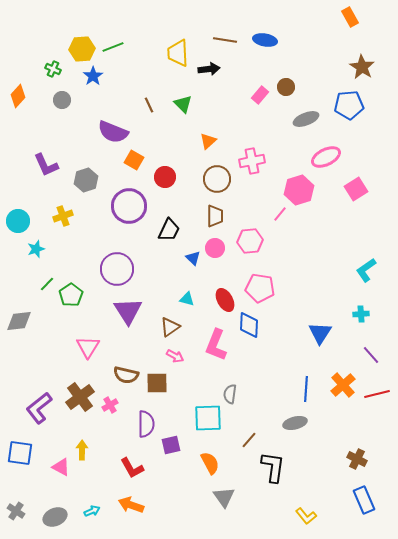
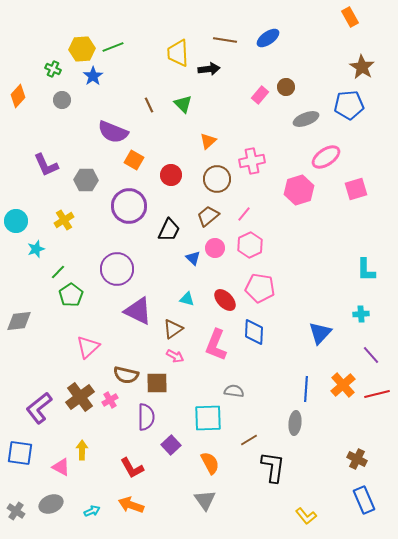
blue ellipse at (265, 40): moved 3 px right, 2 px up; rotated 45 degrees counterclockwise
pink ellipse at (326, 157): rotated 8 degrees counterclockwise
red circle at (165, 177): moved 6 px right, 2 px up
gray hexagon at (86, 180): rotated 20 degrees clockwise
pink square at (356, 189): rotated 15 degrees clockwise
pink line at (280, 214): moved 36 px left
yellow cross at (63, 216): moved 1 px right, 4 px down; rotated 12 degrees counterclockwise
brown trapezoid at (215, 216): moved 7 px left; rotated 130 degrees counterclockwise
cyan circle at (18, 221): moved 2 px left
pink hexagon at (250, 241): moved 4 px down; rotated 20 degrees counterclockwise
cyan L-shape at (366, 270): rotated 55 degrees counterclockwise
green line at (47, 284): moved 11 px right, 12 px up
red ellipse at (225, 300): rotated 15 degrees counterclockwise
purple triangle at (128, 311): moved 10 px right; rotated 32 degrees counterclockwise
blue diamond at (249, 325): moved 5 px right, 7 px down
brown triangle at (170, 327): moved 3 px right, 2 px down
blue triangle at (320, 333): rotated 10 degrees clockwise
pink triangle at (88, 347): rotated 15 degrees clockwise
gray semicircle at (230, 394): moved 4 px right, 3 px up; rotated 90 degrees clockwise
pink cross at (110, 405): moved 5 px up
gray ellipse at (295, 423): rotated 70 degrees counterclockwise
purple semicircle at (146, 424): moved 7 px up
brown line at (249, 440): rotated 18 degrees clockwise
purple square at (171, 445): rotated 30 degrees counterclockwise
gray triangle at (224, 497): moved 19 px left, 3 px down
gray ellipse at (55, 517): moved 4 px left, 13 px up
